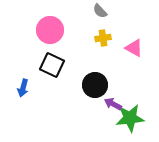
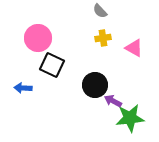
pink circle: moved 12 px left, 8 px down
blue arrow: rotated 78 degrees clockwise
purple arrow: moved 3 px up
